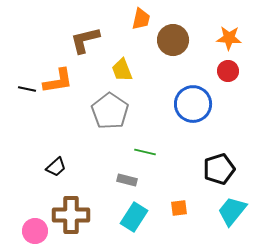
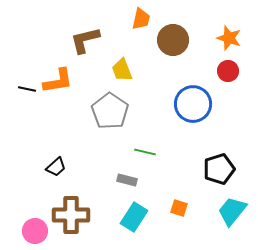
orange star: rotated 15 degrees clockwise
orange square: rotated 24 degrees clockwise
